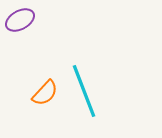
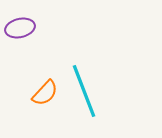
purple ellipse: moved 8 px down; rotated 16 degrees clockwise
